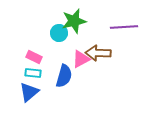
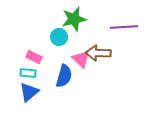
green star: moved 2 px up
cyan circle: moved 4 px down
pink triangle: rotated 48 degrees counterclockwise
cyan rectangle: moved 5 px left
